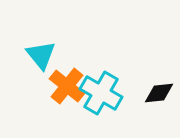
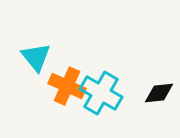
cyan triangle: moved 5 px left, 2 px down
orange cross: rotated 15 degrees counterclockwise
